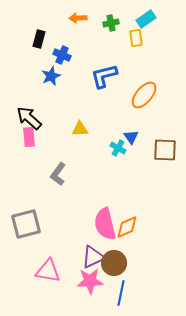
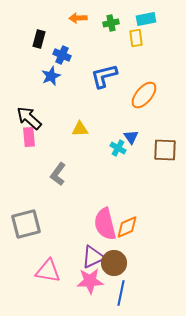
cyan rectangle: rotated 24 degrees clockwise
